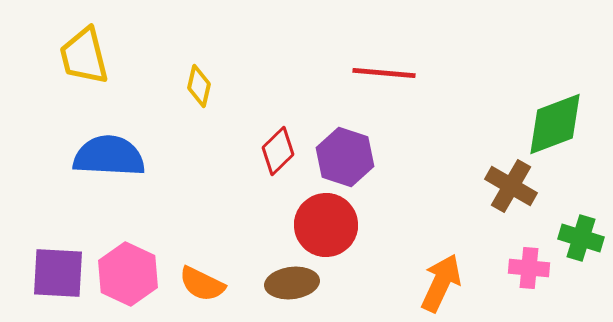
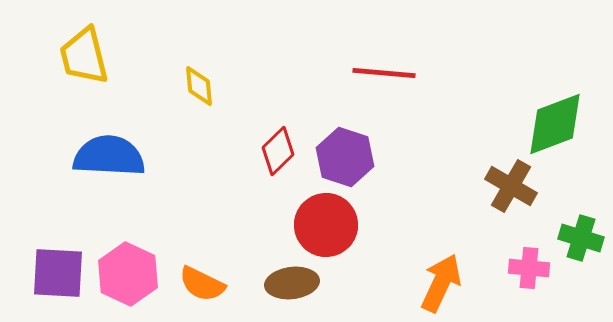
yellow diamond: rotated 18 degrees counterclockwise
